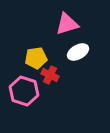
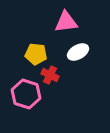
pink triangle: moved 1 px left, 2 px up; rotated 10 degrees clockwise
yellow pentagon: moved 4 px up; rotated 15 degrees clockwise
pink hexagon: moved 2 px right, 3 px down
